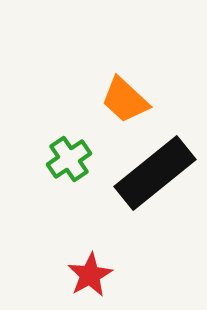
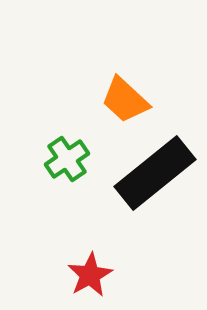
green cross: moved 2 px left
